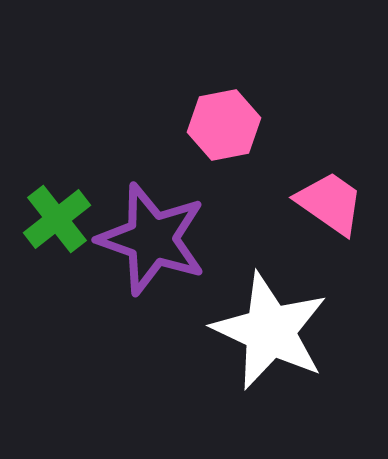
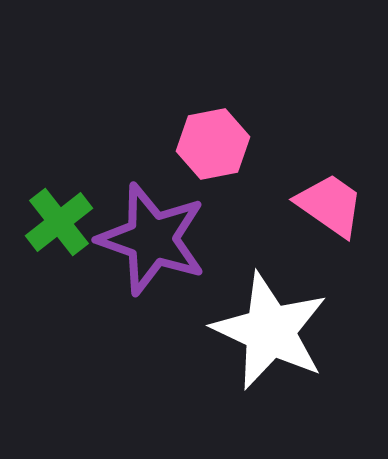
pink hexagon: moved 11 px left, 19 px down
pink trapezoid: moved 2 px down
green cross: moved 2 px right, 3 px down
